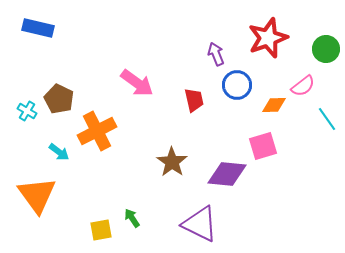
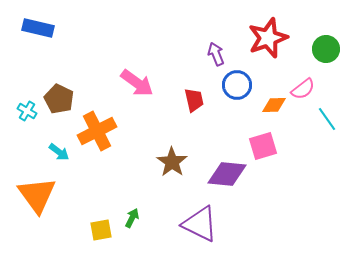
pink semicircle: moved 3 px down
green arrow: rotated 60 degrees clockwise
